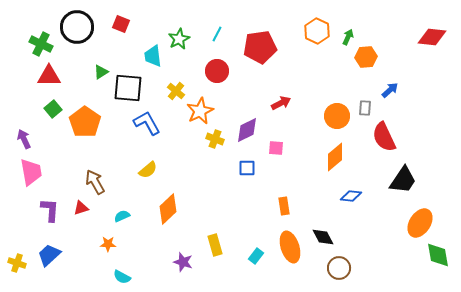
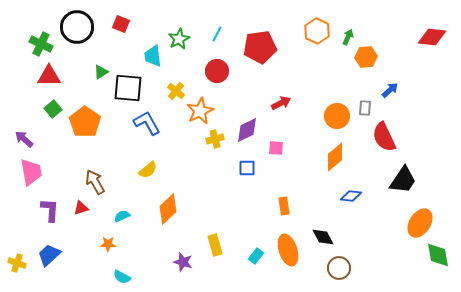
purple arrow at (24, 139): rotated 24 degrees counterclockwise
yellow cross at (215, 139): rotated 36 degrees counterclockwise
orange ellipse at (290, 247): moved 2 px left, 3 px down
